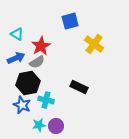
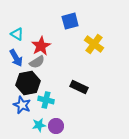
blue arrow: rotated 84 degrees clockwise
